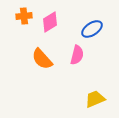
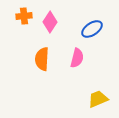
pink diamond: rotated 25 degrees counterclockwise
pink semicircle: moved 3 px down
orange semicircle: rotated 45 degrees clockwise
yellow trapezoid: moved 3 px right
